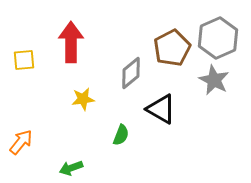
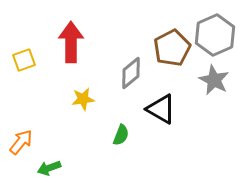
gray hexagon: moved 3 px left, 3 px up
yellow square: rotated 15 degrees counterclockwise
green arrow: moved 22 px left
